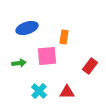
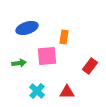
cyan cross: moved 2 px left
